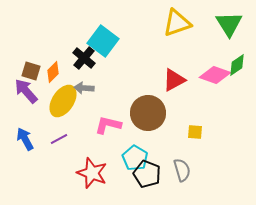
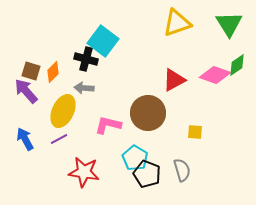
black cross: moved 2 px right, 1 px down; rotated 25 degrees counterclockwise
yellow ellipse: moved 10 px down; rotated 8 degrees counterclockwise
red star: moved 8 px left, 1 px up; rotated 12 degrees counterclockwise
